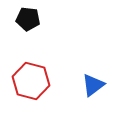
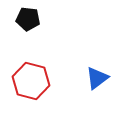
blue triangle: moved 4 px right, 7 px up
